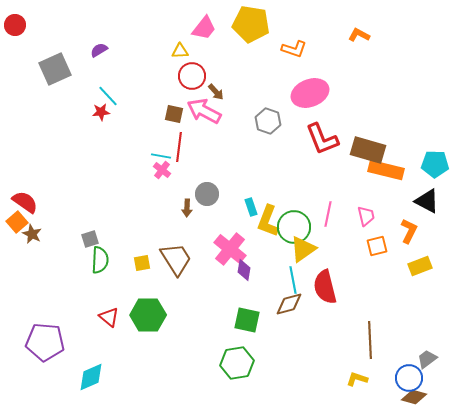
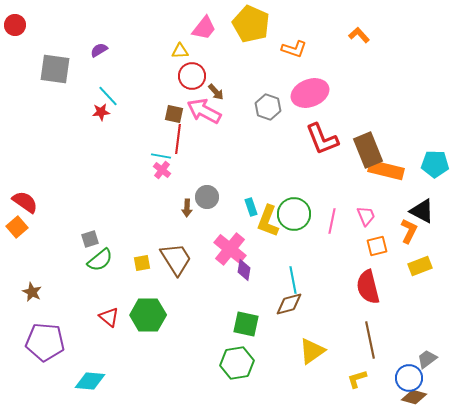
yellow pentagon at (251, 24): rotated 15 degrees clockwise
orange L-shape at (359, 35): rotated 20 degrees clockwise
gray square at (55, 69): rotated 32 degrees clockwise
gray hexagon at (268, 121): moved 14 px up
red line at (179, 147): moved 1 px left, 8 px up
brown rectangle at (368, 150): rotated 52 degrees clockwise
gray circle at (207, 194): moved 3 px down
black triangle at (427, 201): moved 5 px left, 10 px down
pink line at (328, 214): moved 4 px right, 7 px down
pink trapezoid at (366, 216): rotated 10 degrees counterclockwise
orange square at (17, 222): moved 5 px down
green circle at (294, 227): moved 13 px up
brown star at (32, 234): moved 58 px down
yellow triangle at (303, 249): moved 9 px right, 102 px down
green semicircle at (100, 260): rotated 48 degrees clockwise
red semicircle at (325, 287): moved 43 px right
green square at (247, 320): moved 1 px left, 4 px down
brown line at (370, 340): rotated 9 degrees counterclockwise
cyan diamond at (91, 377): moved 1 px left, 4 px down; rotated 28 degrees clockwise
yellow L-shape at (357, 379): rotated 35 degrees counterclockwise
